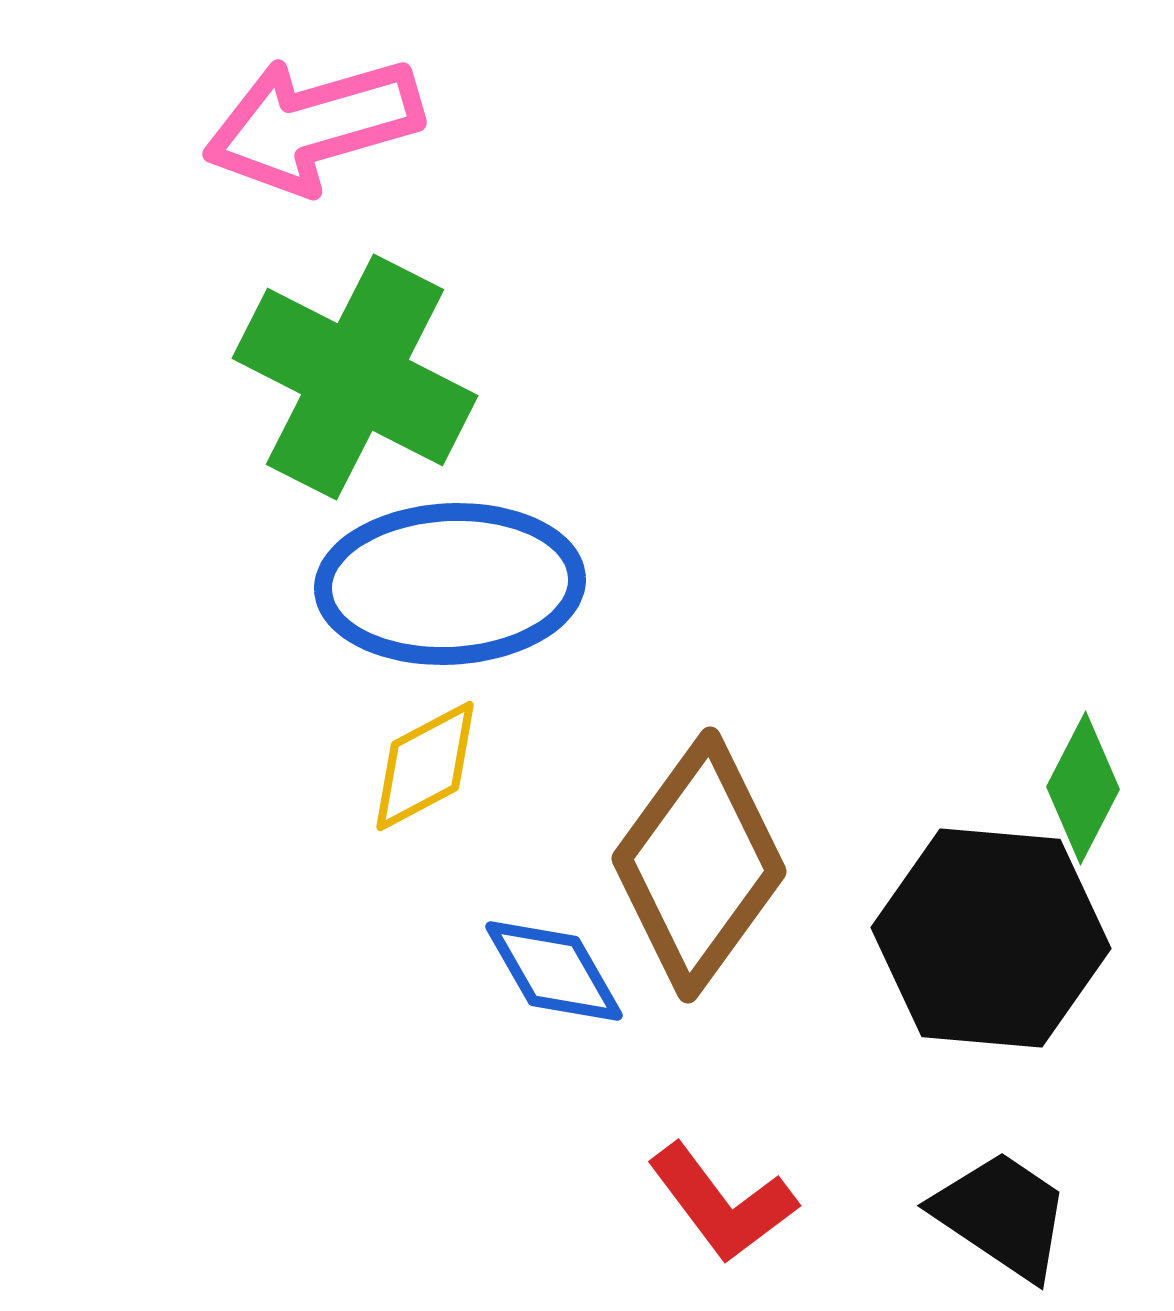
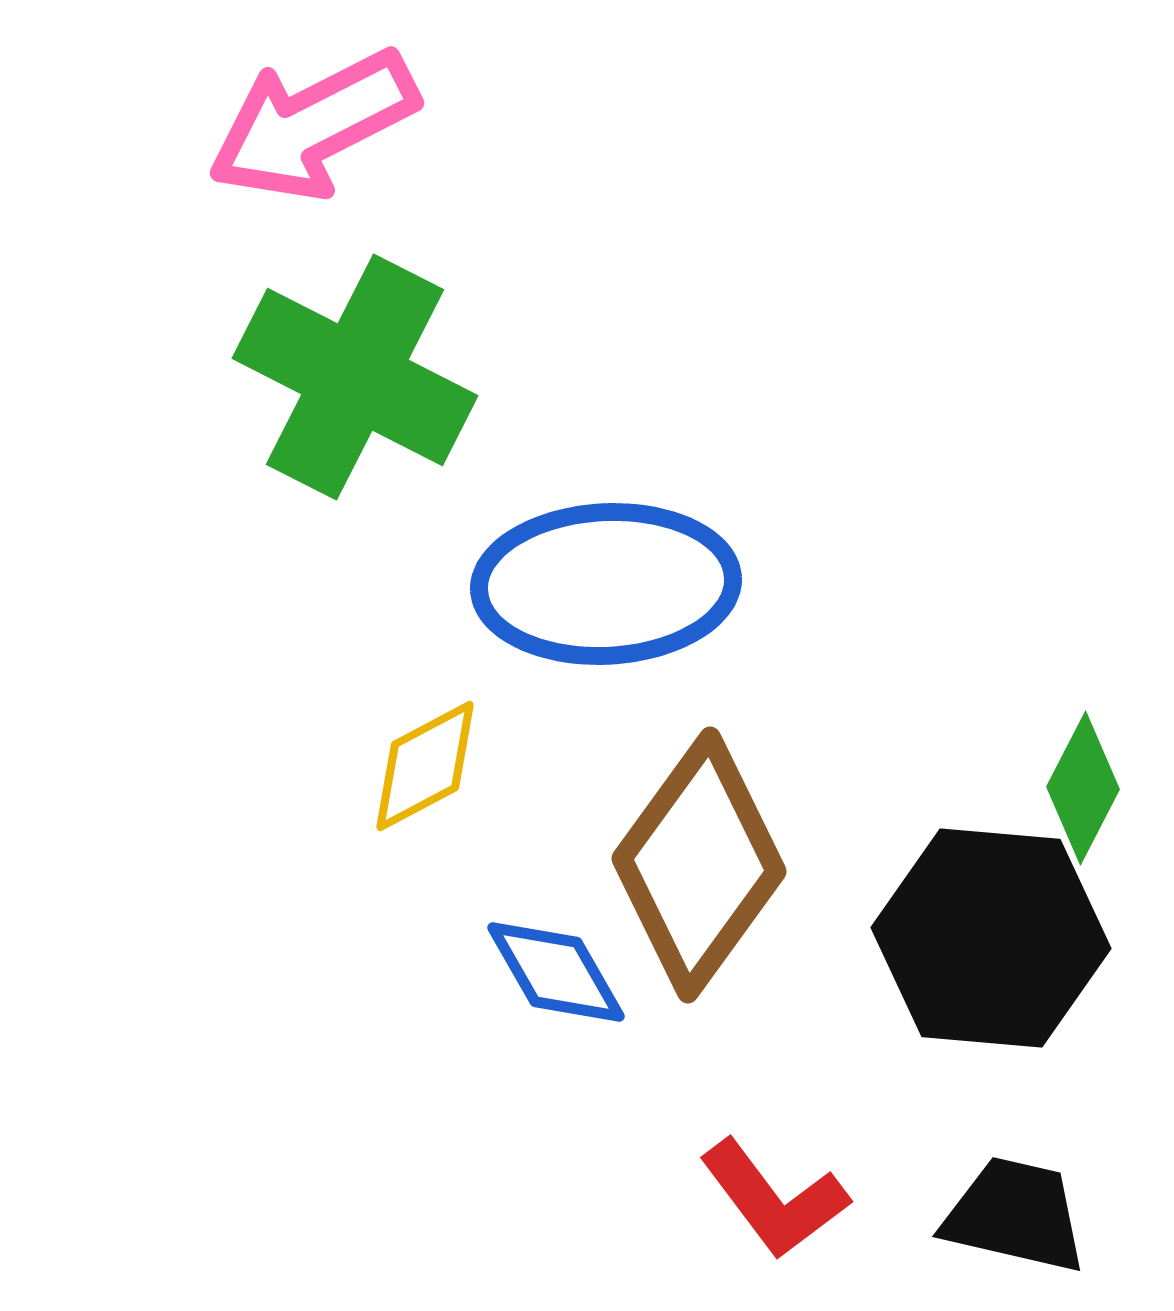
pink arrow: rotated 11 degrees counterclockwise
blue ellipse: moved 156 px right
blue diamond: moved 2 px right, 1 px down
red L-shape: moved 52 px right, 4 px up
black trapezoid: moved 13 px right; rotated 21 degrees counterclockwise
